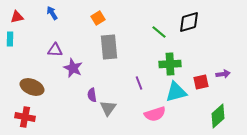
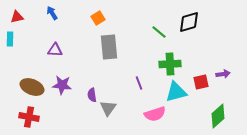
purple star: moved 11 px left, 17 px down; rotated 18 degrees counterclockwise
red cross: moved 4 px right
